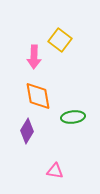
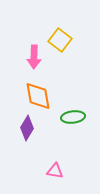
purple diamond: moved 3 px up
